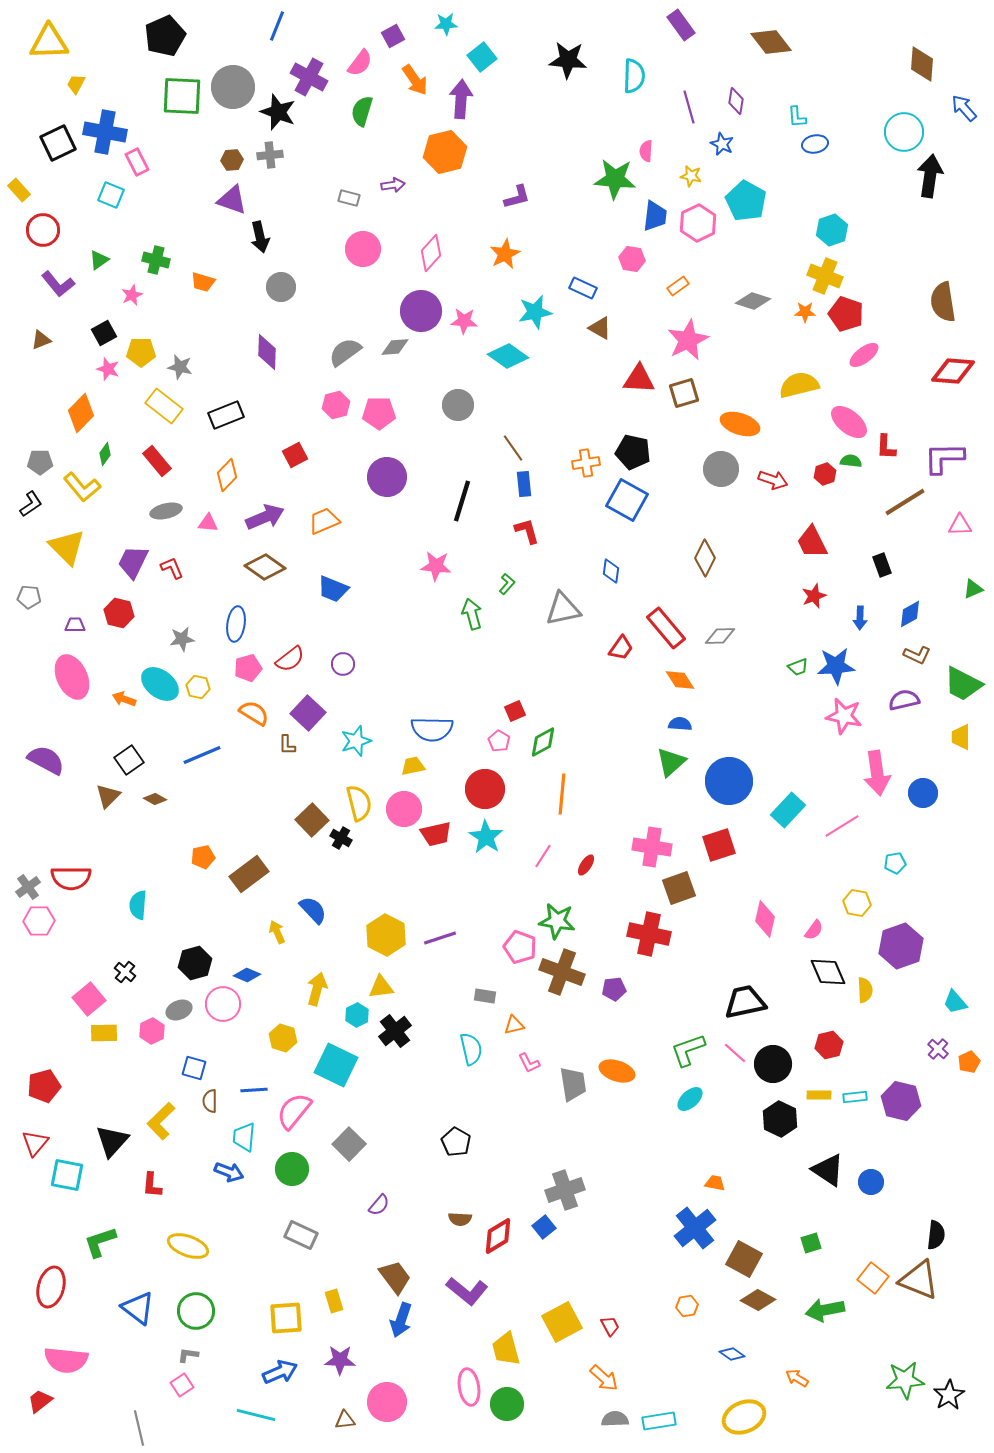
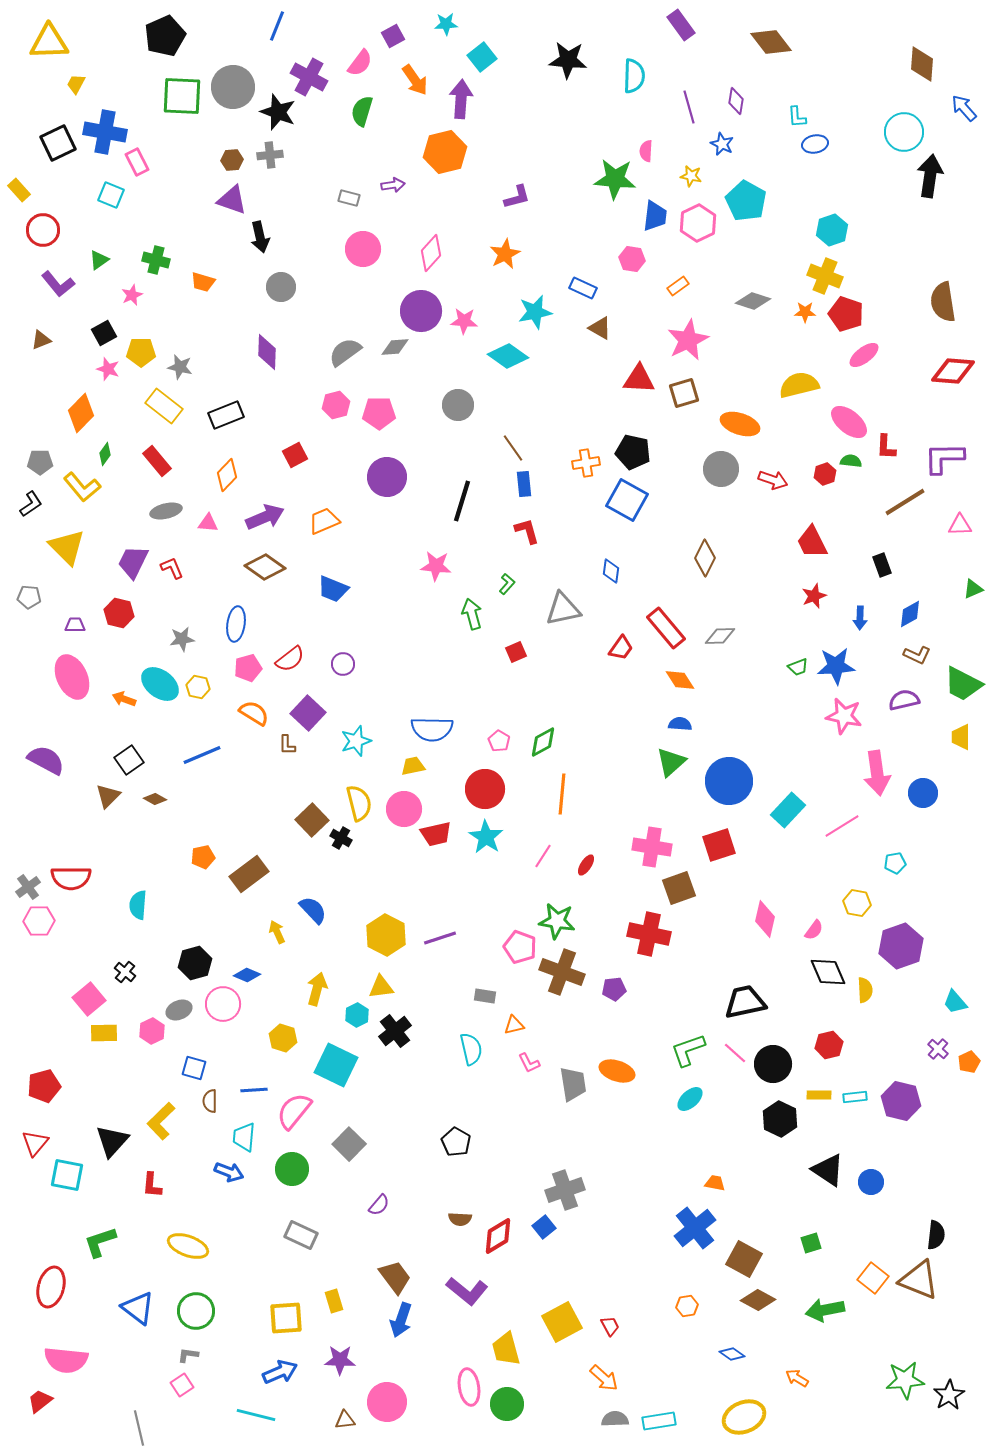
red square at (515, 711): moved 1 px right, 59 px up
